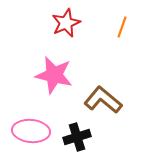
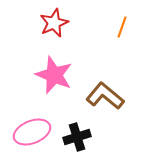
red star: moved 12 px left
pink star: rotated 9 degrees clockwise
brown L-shape: moved 2 px right, 4 px up
pink ellipse: moved 1 px right, 1 px down; rotated 27 degrees counterclockwise
